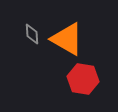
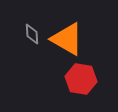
red hexagon: moved 2 px left
